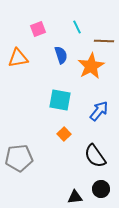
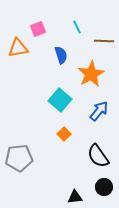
orange triangle: moved 10 px up
orange star: moved 8 px down
cyan square: rotated 30 degrees clockwise
black semicircle: moved 3 px right
black circle: moved 3 px right, 2 px up
